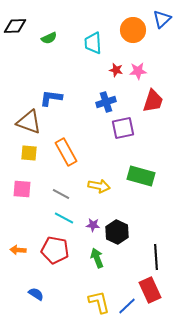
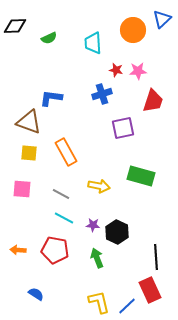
blue cross: moved 4 px left, 8 px up
